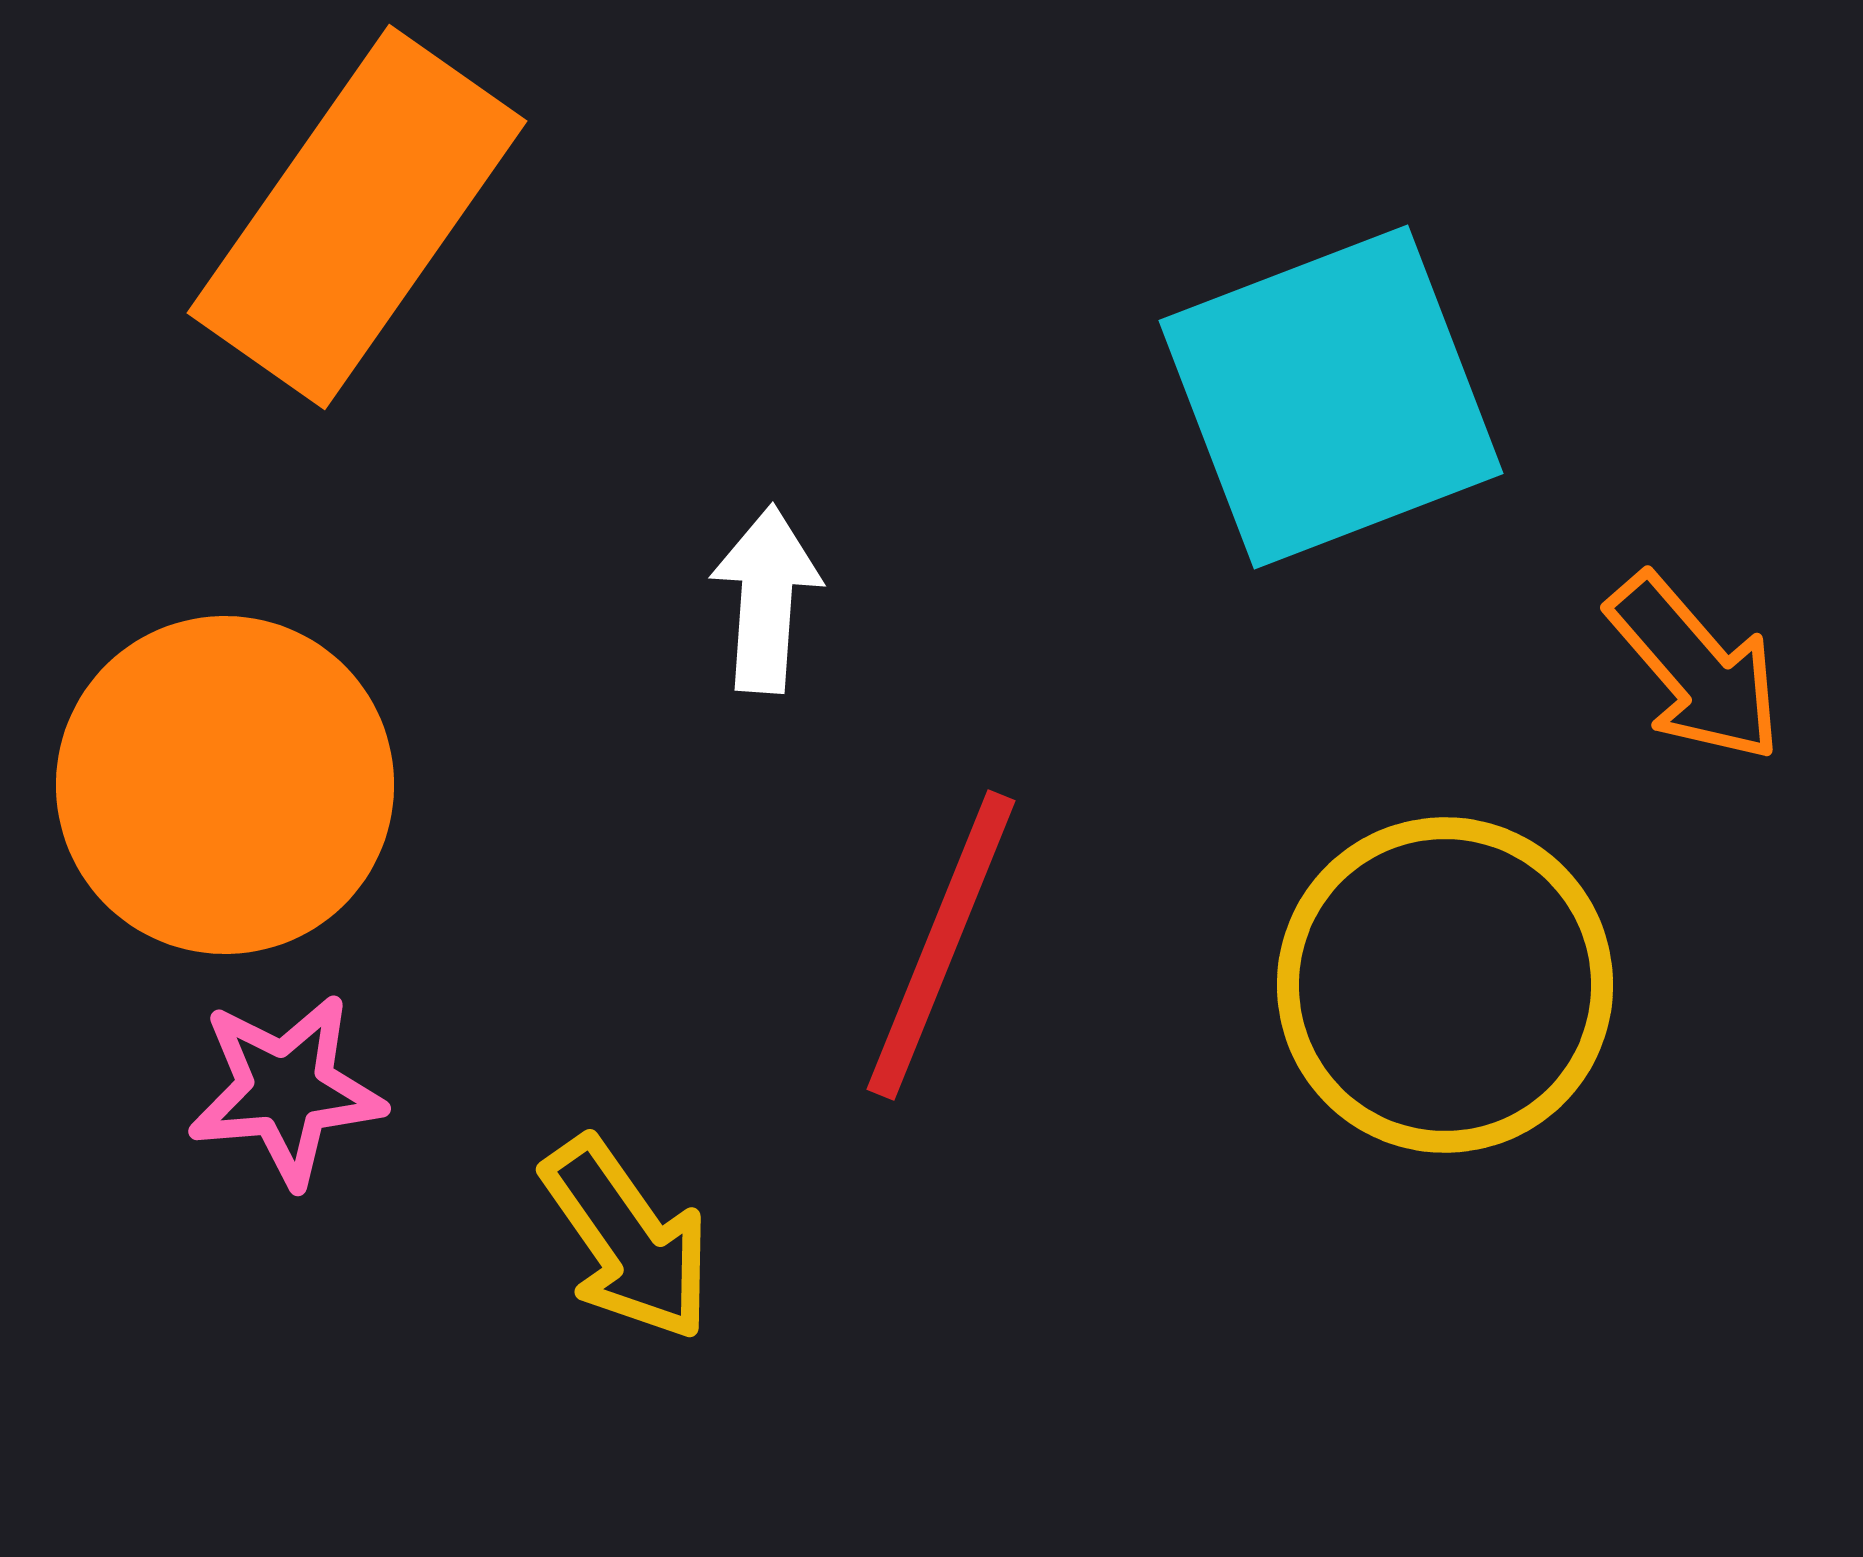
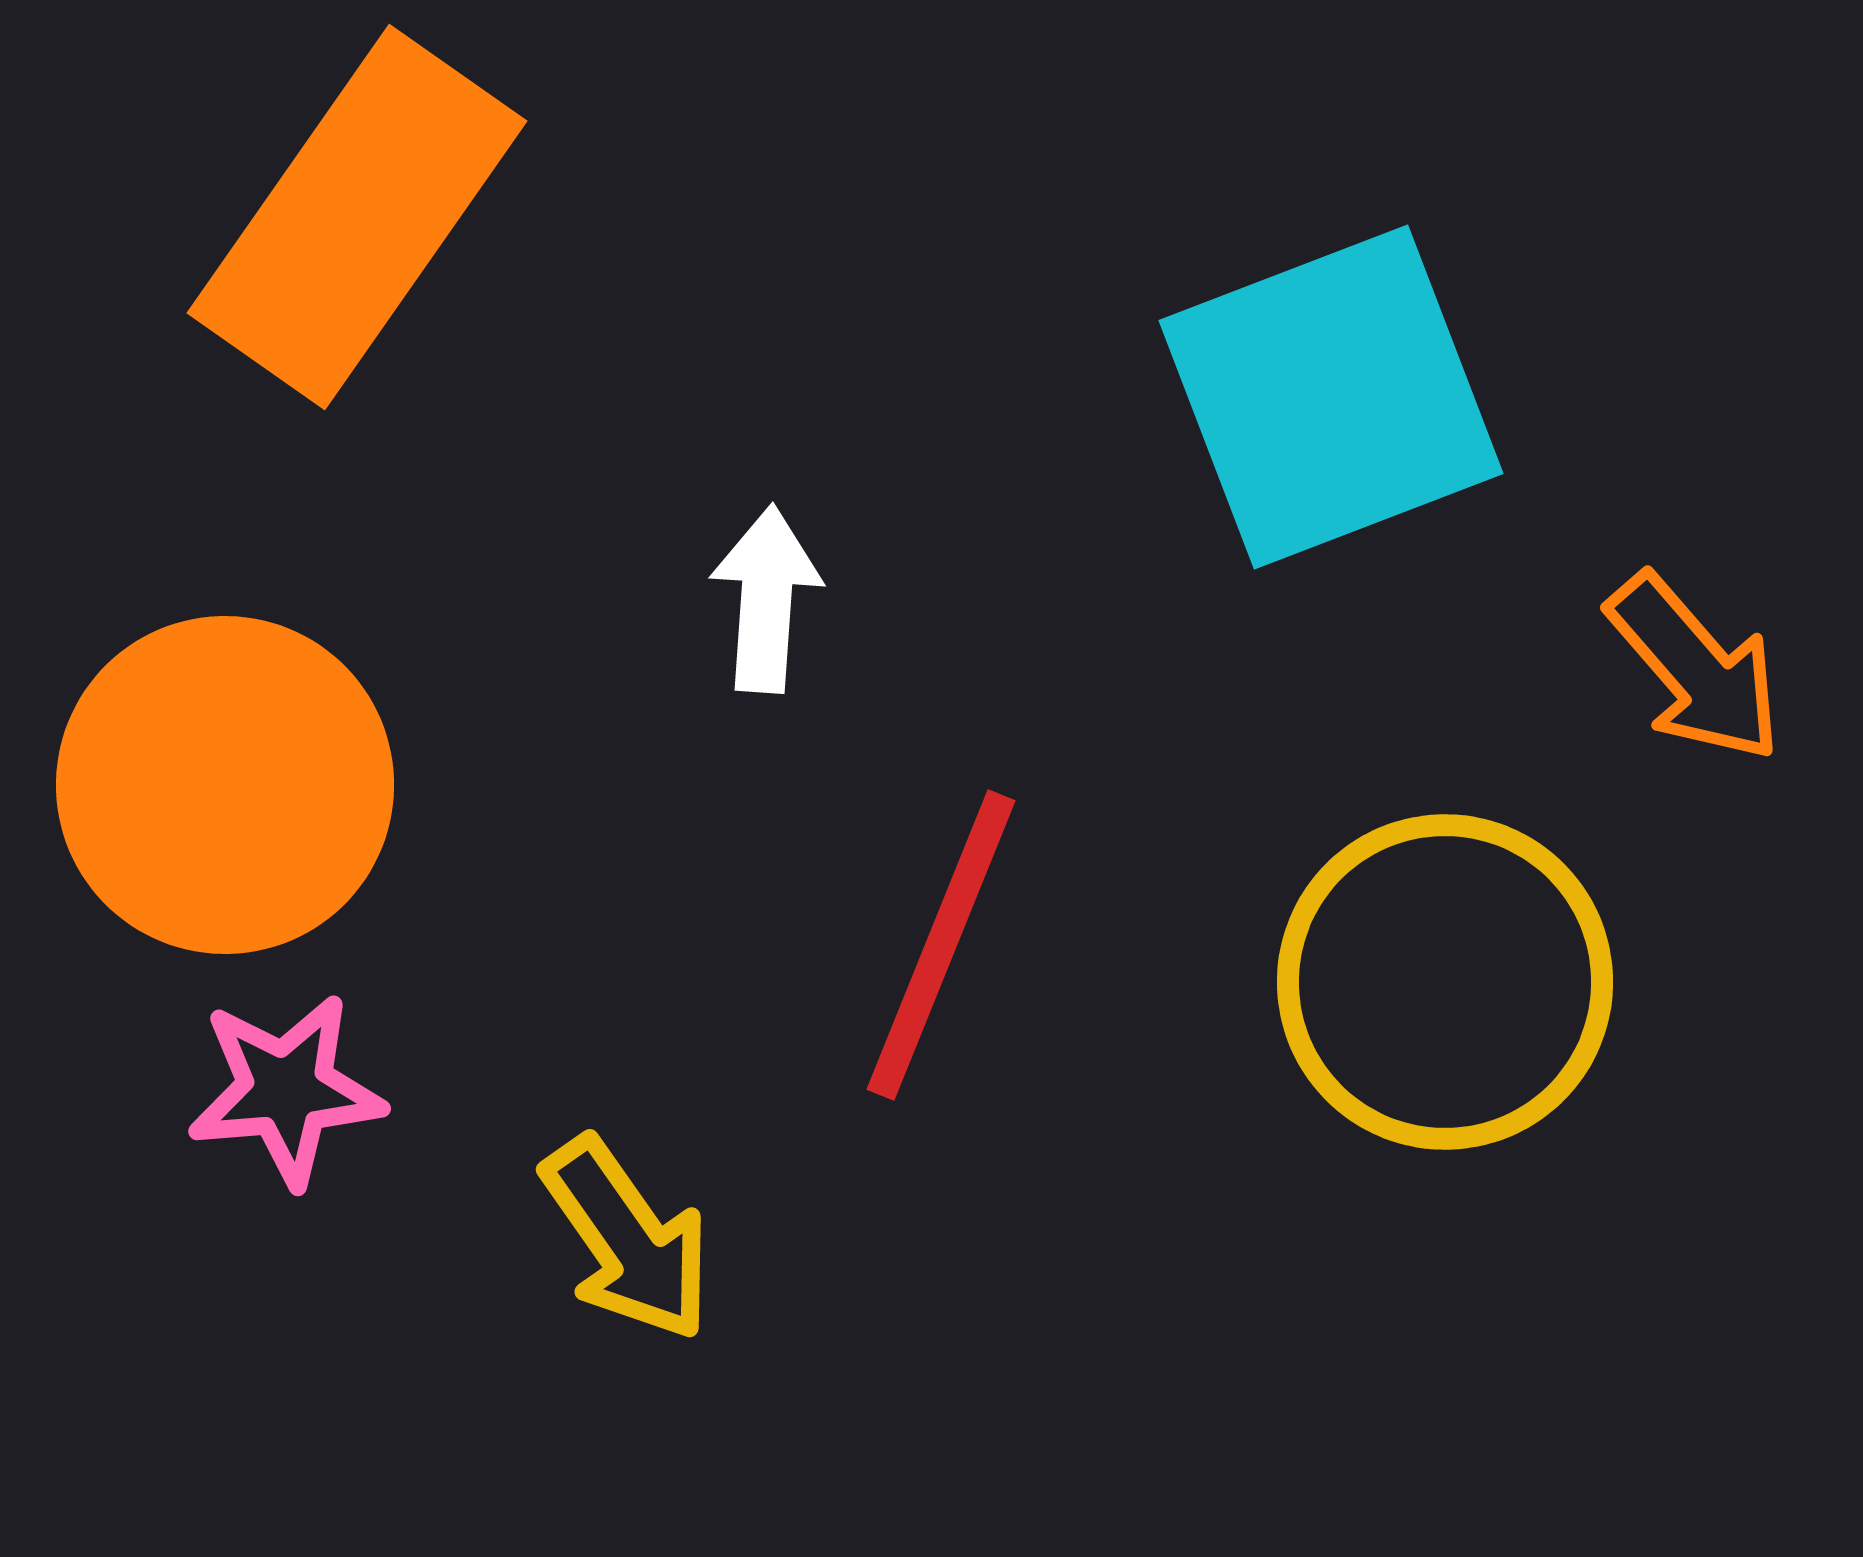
yellow circle: moved 3 px up
